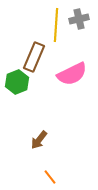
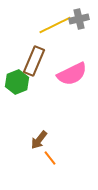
yellow line: moved 1 px left; rotated 60 degrees clockwise
brown rectangle: moved 4 px down
orange line: moved 19 px up
